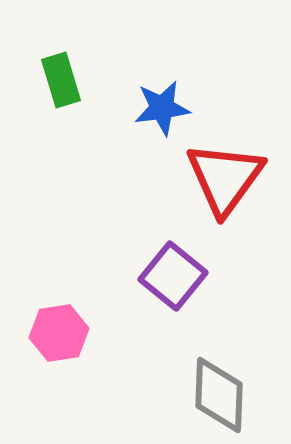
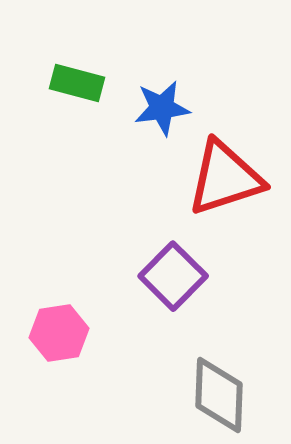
green rectangle: moved 16 px right, 3 px down; rotated 58 degrees counterclockwise
red triangle: rotated 36 degrees clockwise
purple square: rotated 6 degrees clockwise
